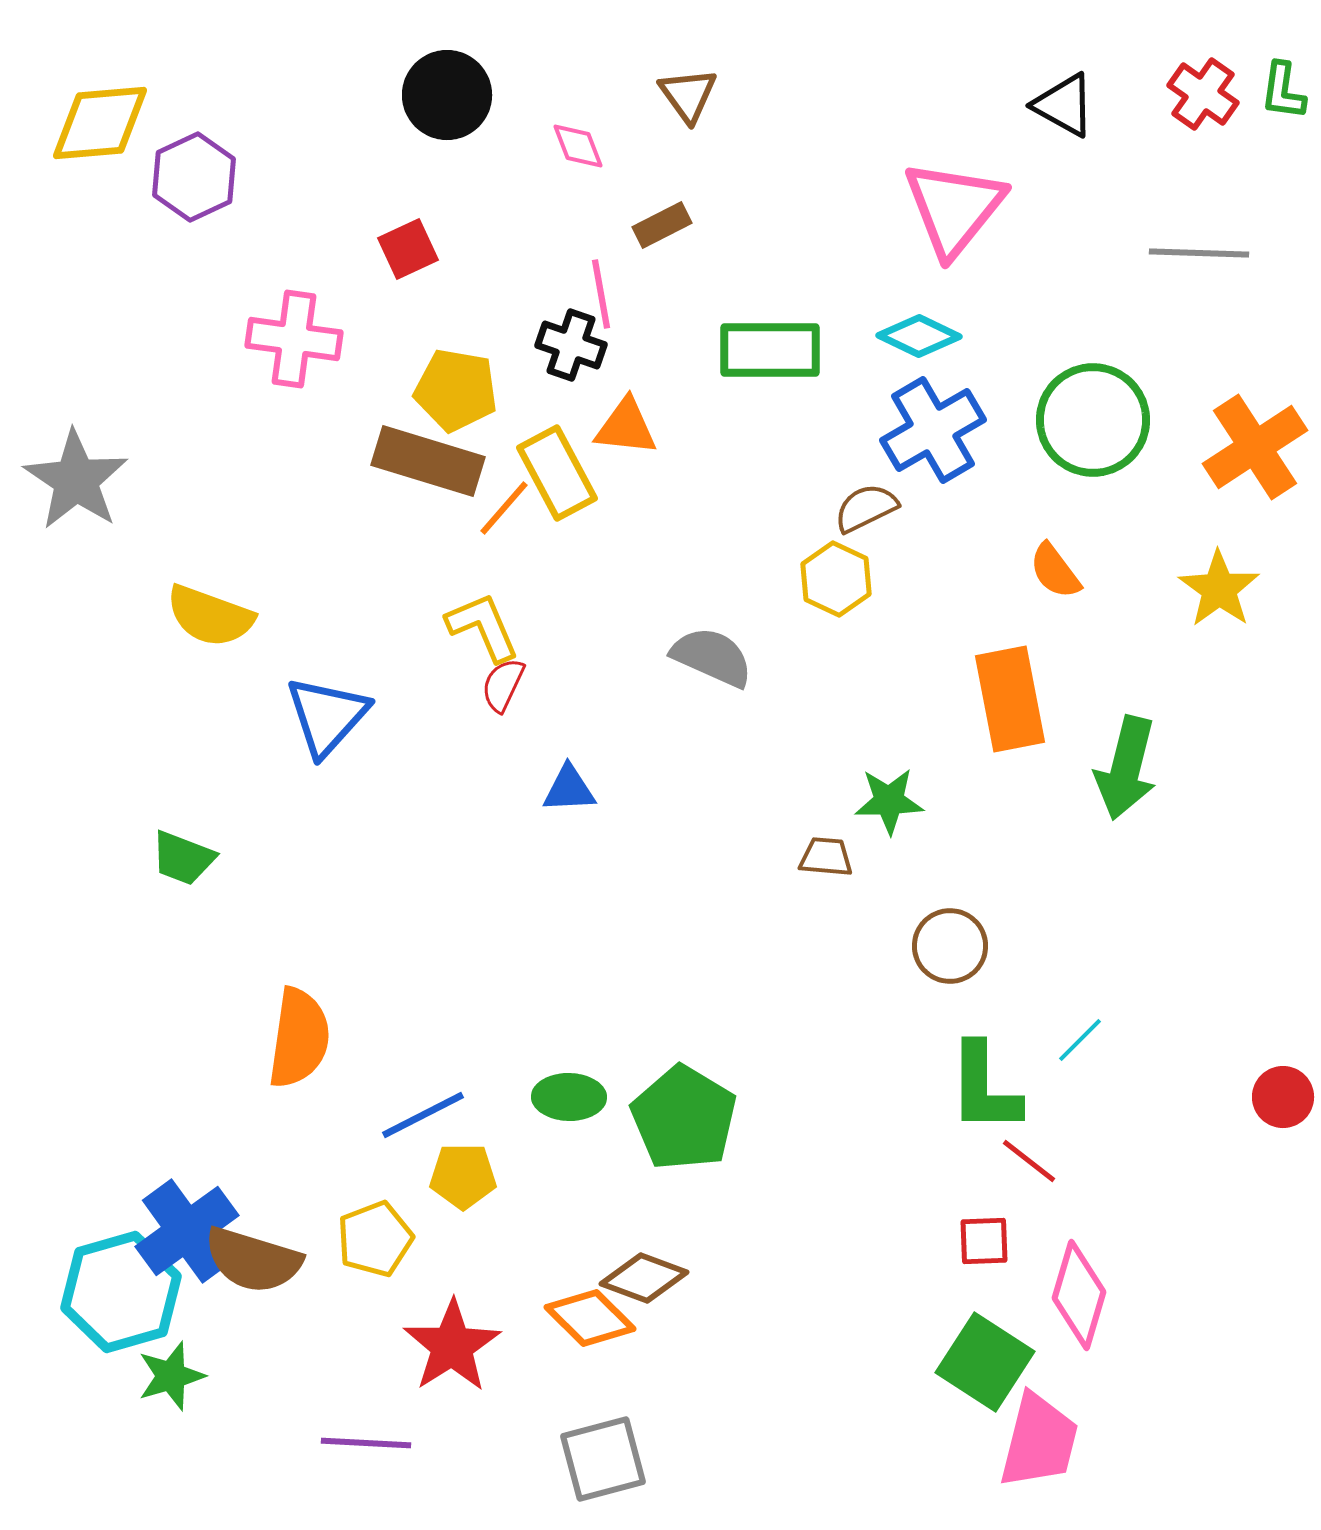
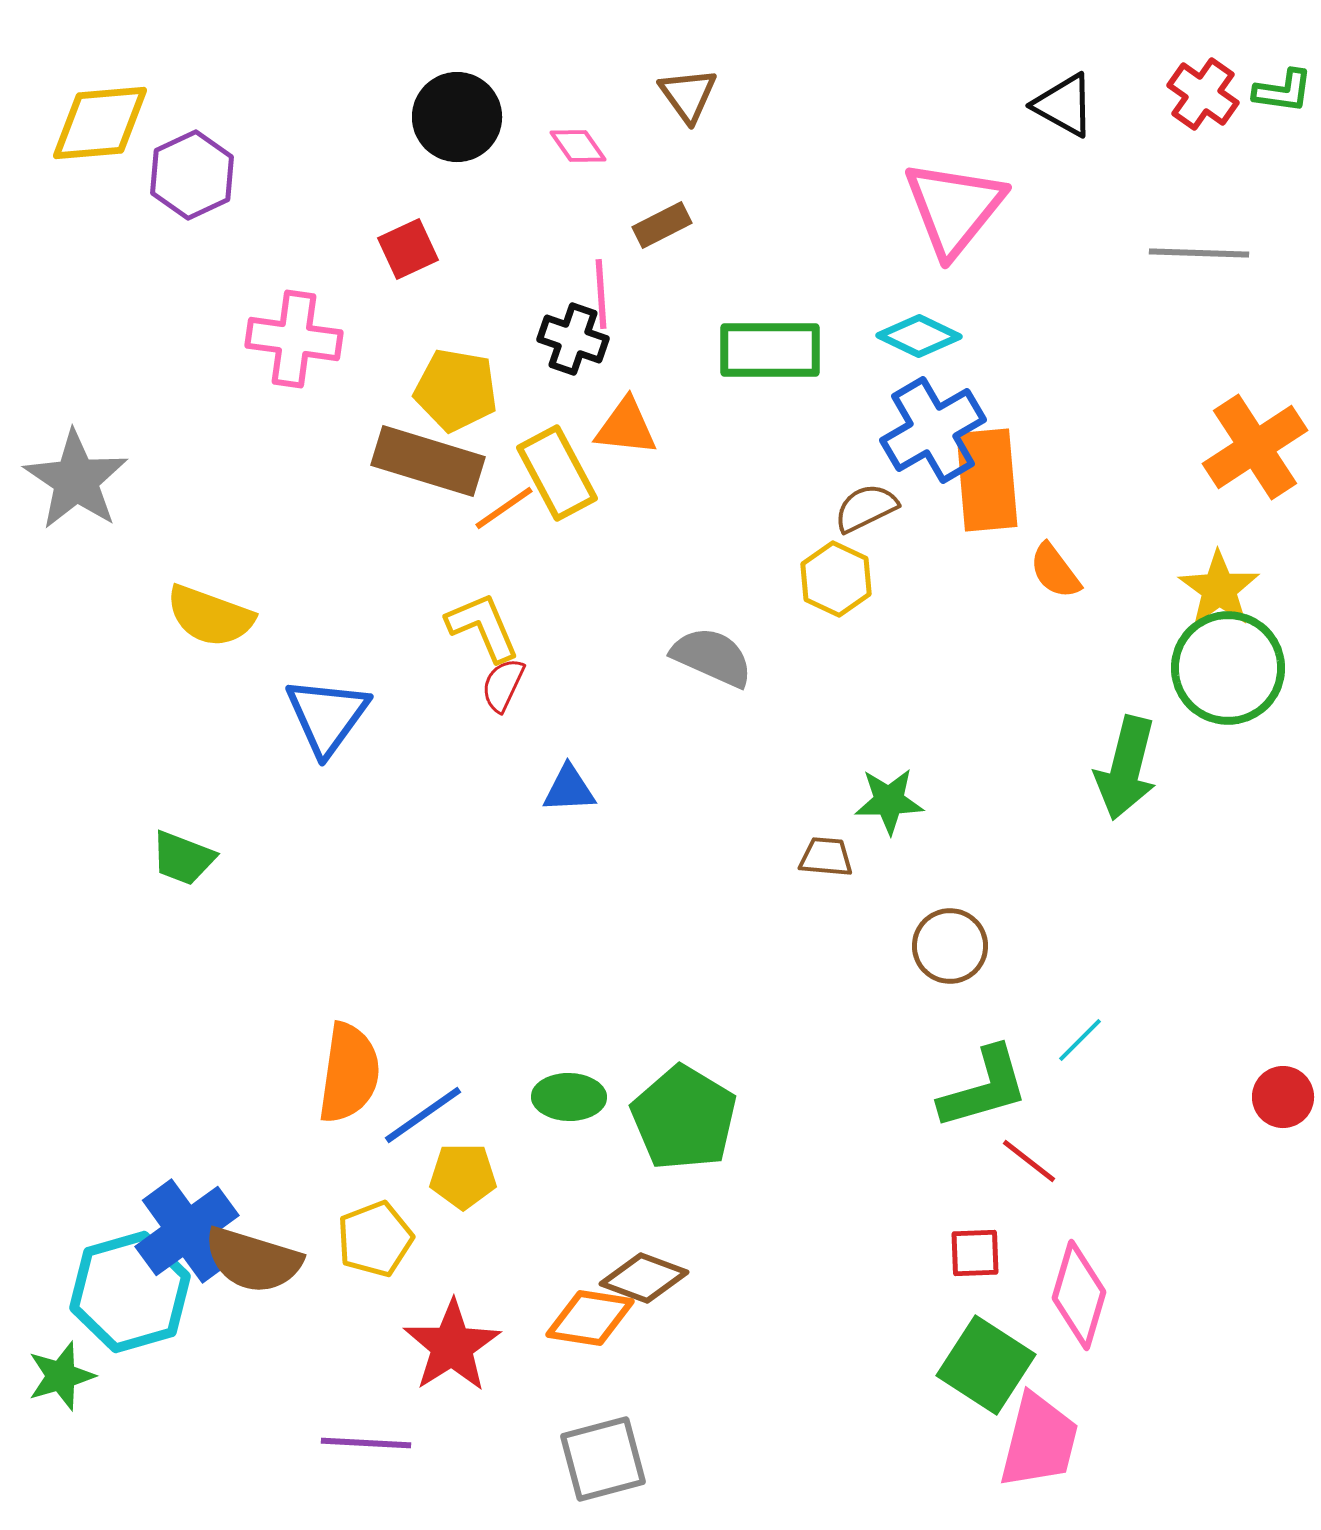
green L-shape at (1283, 91): rotated 90 degrees counterclockwise
black circle at (447, 95): moved 10 px right, 22 px down
pink diamond at (578, 146): rotated 14 degrees counterclockwise
purple hexagon at (194, 177): moved 2 px left, 2 px up
pink line at (601, 294): rotated 6 degrees clockwise
black cross at (571, 345): moved 2 px right, 6 px up
green circle at (1093, 420): moved 135 px right, 248 px down
orange line at (504, 508): rotated 14 degrees clockwise
orange rectangle at (1010, 699): moved 23 px left, 219 px up; rotated 6 degrees clockwise
blue triangle at (327, 716): rotated 6 degrees counterclockwise
orange semicircle at (299, 1038): moved 50 px right, 35 px down
green L-shape at (984, 1088): rotated 106 degrees counterclockwise
blue line at (423, 1115): rotated 8 degrees counterclockwise
red square at (984, 1241): moved 9 px left, 12 px down
cyan hexagon at (121, 1292): moved 9 px right
orange diamond at (590, 1318): rotated 36 degrees counterclockwise
green square at (985, 1362): moved 1 px right, 3 px down
green star at (171, 1376): moved 110 px left
